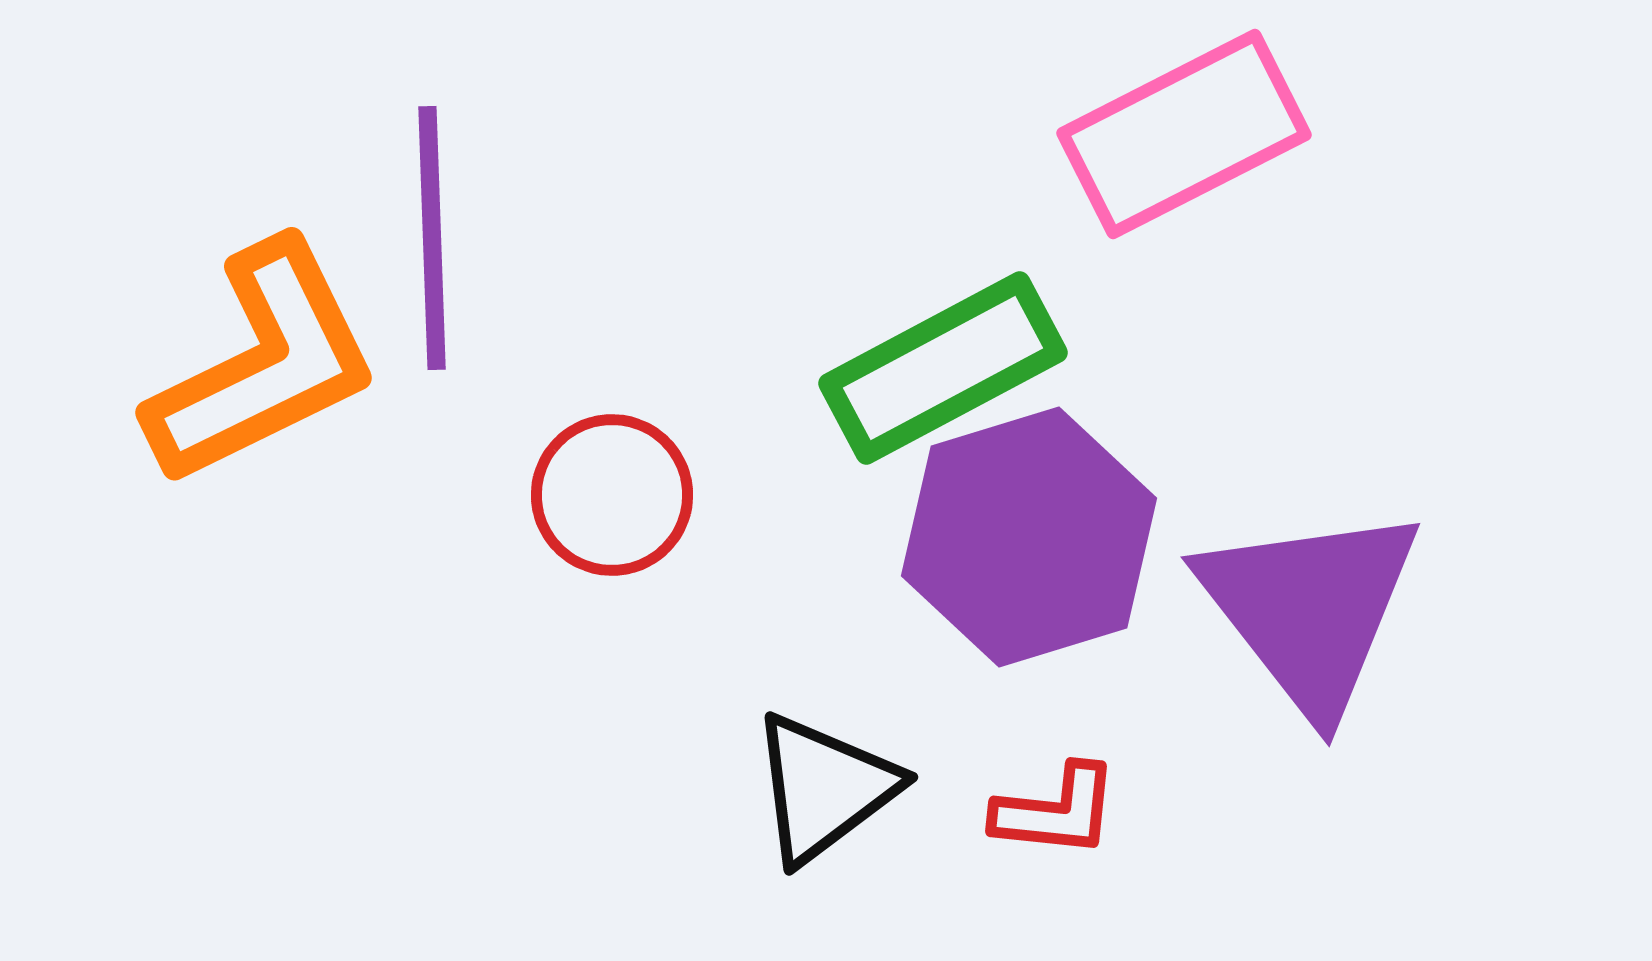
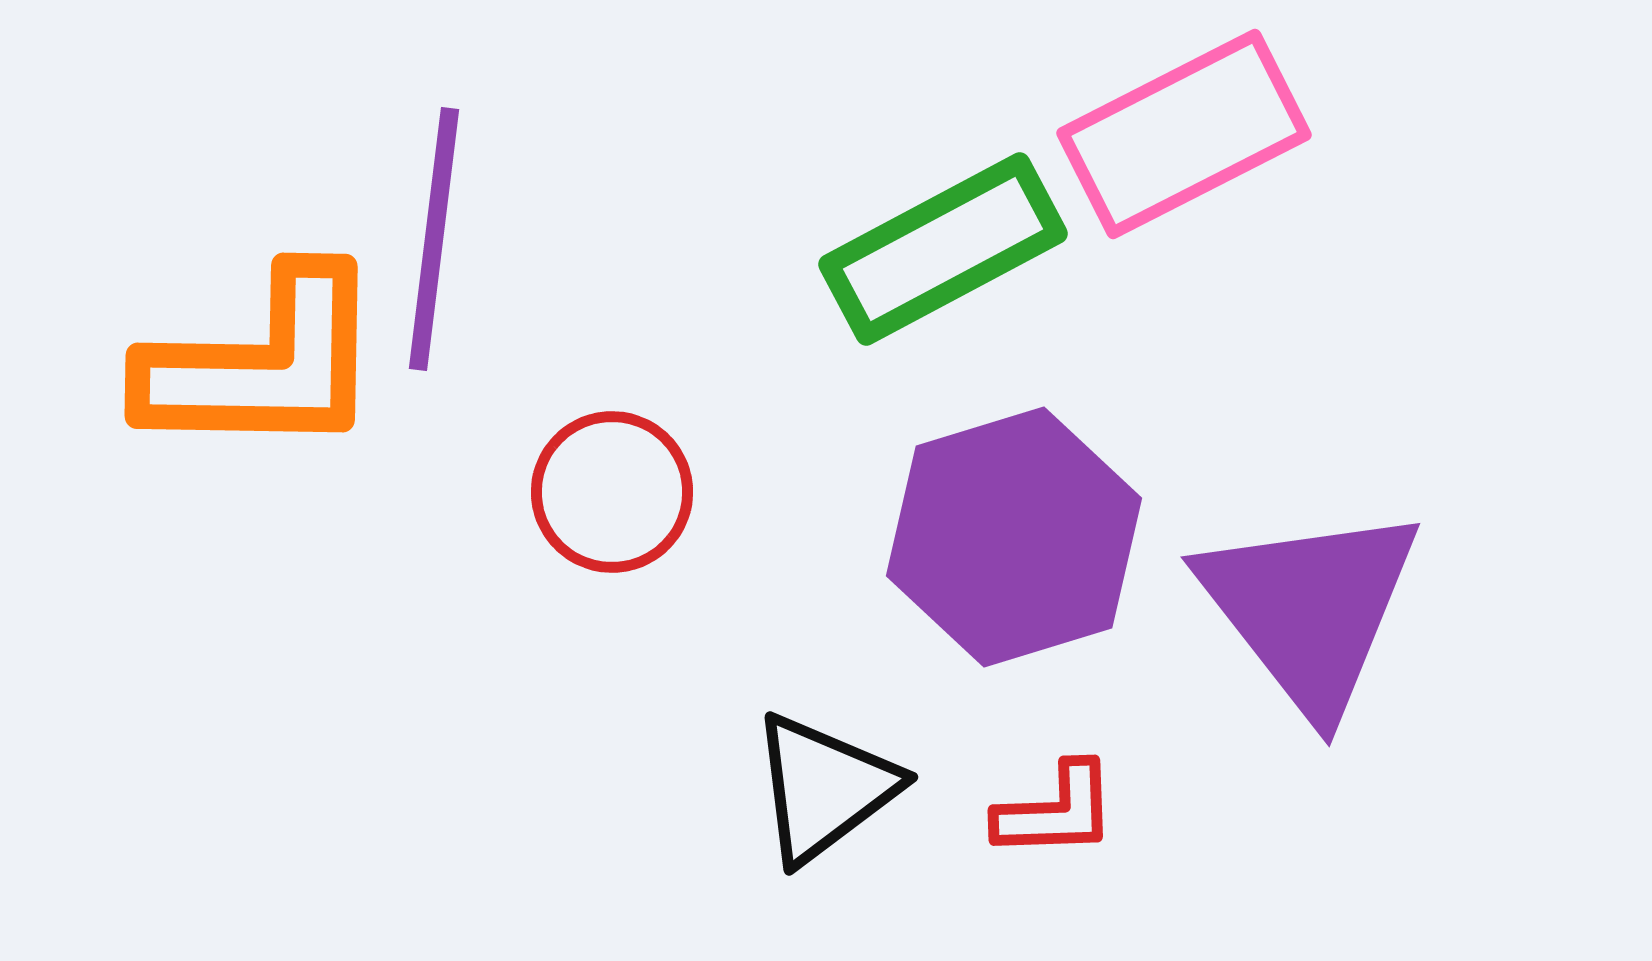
purple line: moved 2 px right, 1 px down; rotated 9 degrees clockwise
orange L-shape: rotated 27 degrees clockwise
green rectangle: moved 119 px up
red circle: moved 3 px up
purple hexagon: moved 15 px left
red L-shape: rotated 8 degrees counterclockwise
